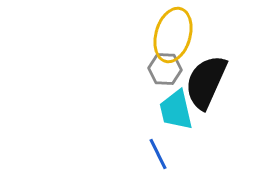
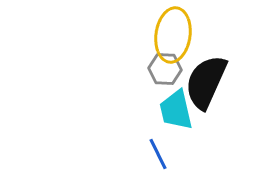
yellow ellipse: rotated 8 degrees counterclockwise
